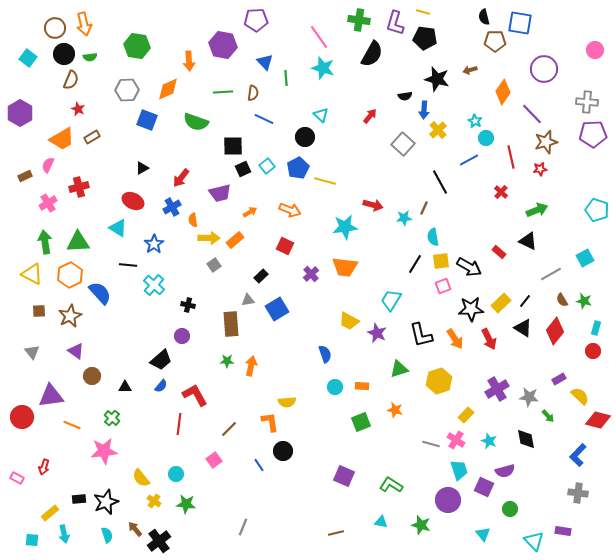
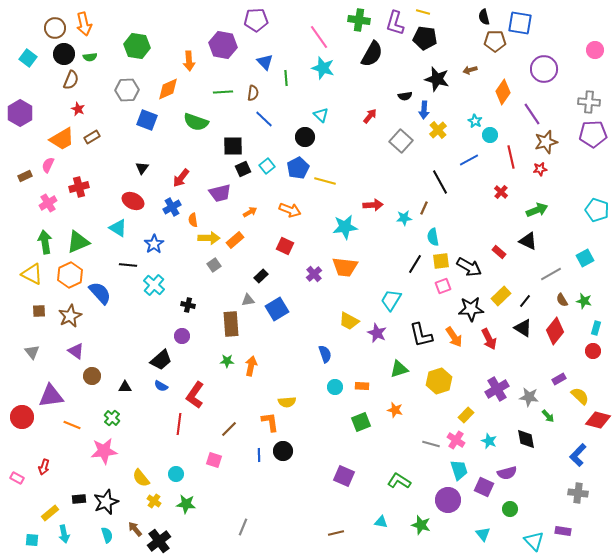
gray cross at (587, 102): moved 2 px right
purple line at (532, 114): rotated 10 degrees clockwise
blue line at (264, 119): rotated 18 degrees clockwise
cyan circle at (486, 138): moved 4 px right, 3 px up
gray square at (403, 144): moved 2 px left, 3 px up
black triangle at (142, 168): rotated 24 degrees counterclockwise
red arrow at (373, 205): rotated 18 degrees counterclockwise
green triangle at (78, 242): rotated 20 degrees counterclockwise
purple cross at (311, 274): moved 3 px right
yellow rectangle at (501, 303): moved 7 px up
orange arrow at (455, 339): moved 1 px left, 2 px up
blue semicircle at (161, 386): rotated 80 degrees clockwise
red L-shape at (195, 395): rotated 116 degrees counterclockwise
pink square at (214, 460): rotated 35 degrees counterclockwise
blue line at (259, 465): moved 10 px up; rotated 32 degrees clockwise
purple semicircle at (505, 471): moved 2 px right, 2 px down
green L-shape at (391, 485): moved 8 px right, 4 px up
